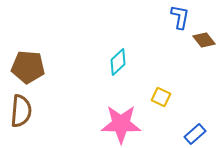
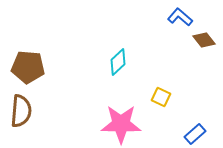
blue L-shape: rotated 60 degrees counterclockwise
